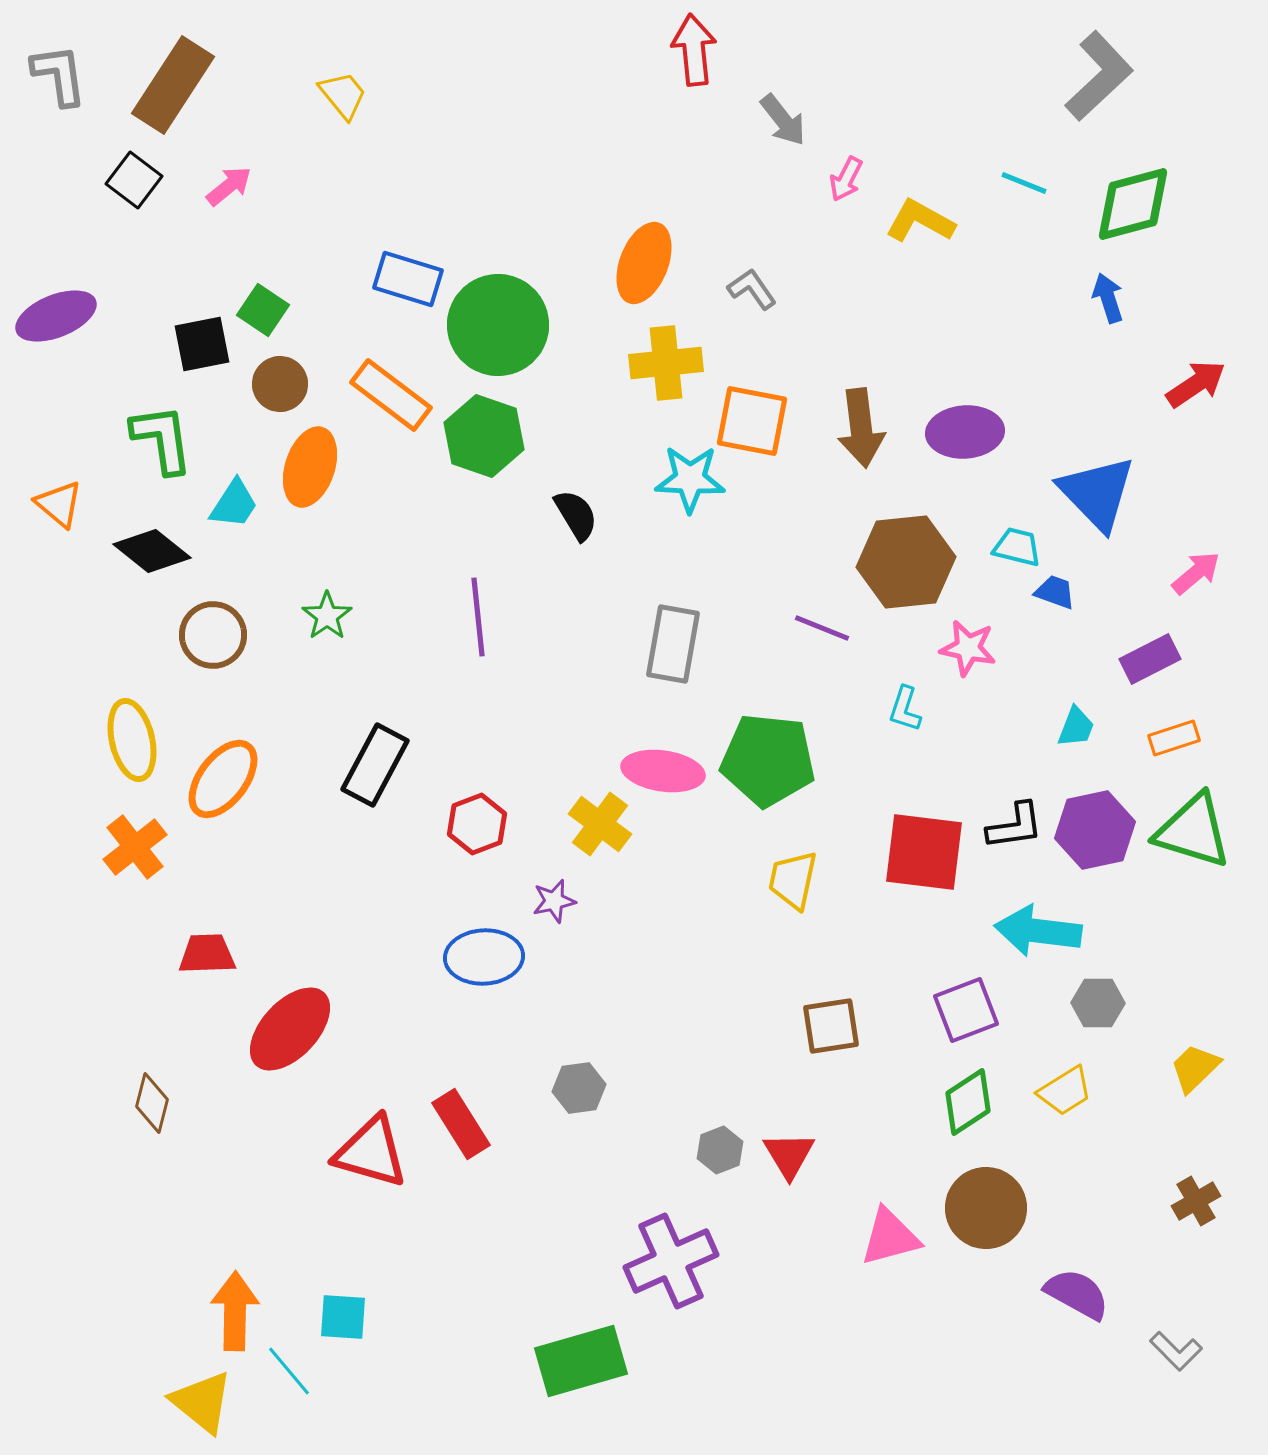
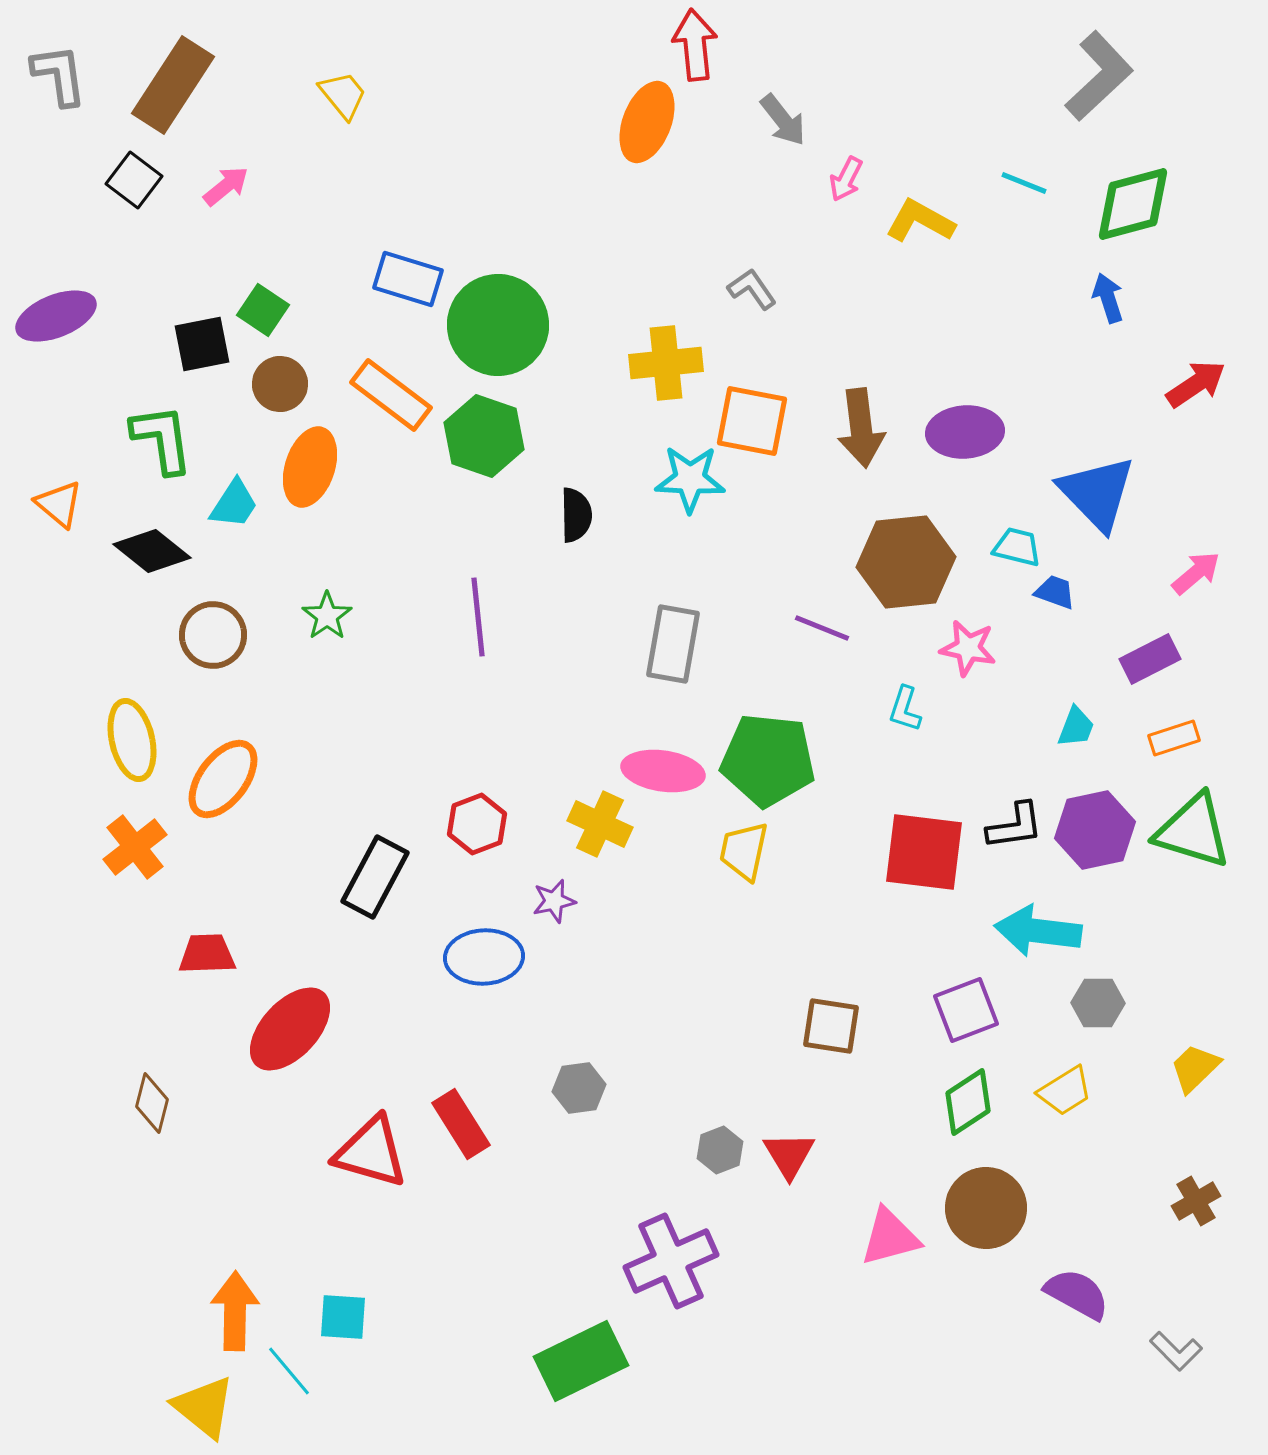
red arrow at (694, 50): moved 1 px right, 5 px up
pink arrow at (229, 186): moved 3 px left
orange ellipse at (644, 263): moved 3 px right, 141 px up
black semicircle at (576, 515): rotated 30 degrees clockwise
black rectangle at (375, 765): moved 112 px down
yellow cross at (600, 824): rotated 12 degrees counterclockwise
yellow trapezoid at (793, 880): moved 49 px left, 29 px up
brown square at (831, 1026): rotated 18 degrees clockwise
green rectangle at (581, 1361): rotated 10 degrees counterclockwise
yellow triangle at (202, 1402): moved 2 px right, 5 px down
